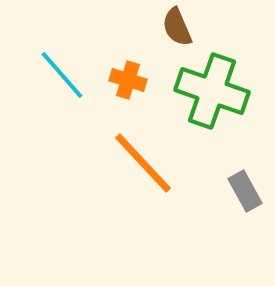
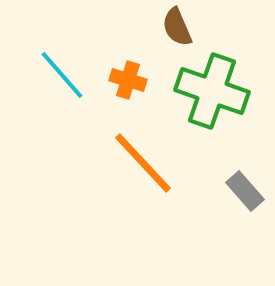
gray rectangle: rotated 12 degrees counterclockwise
